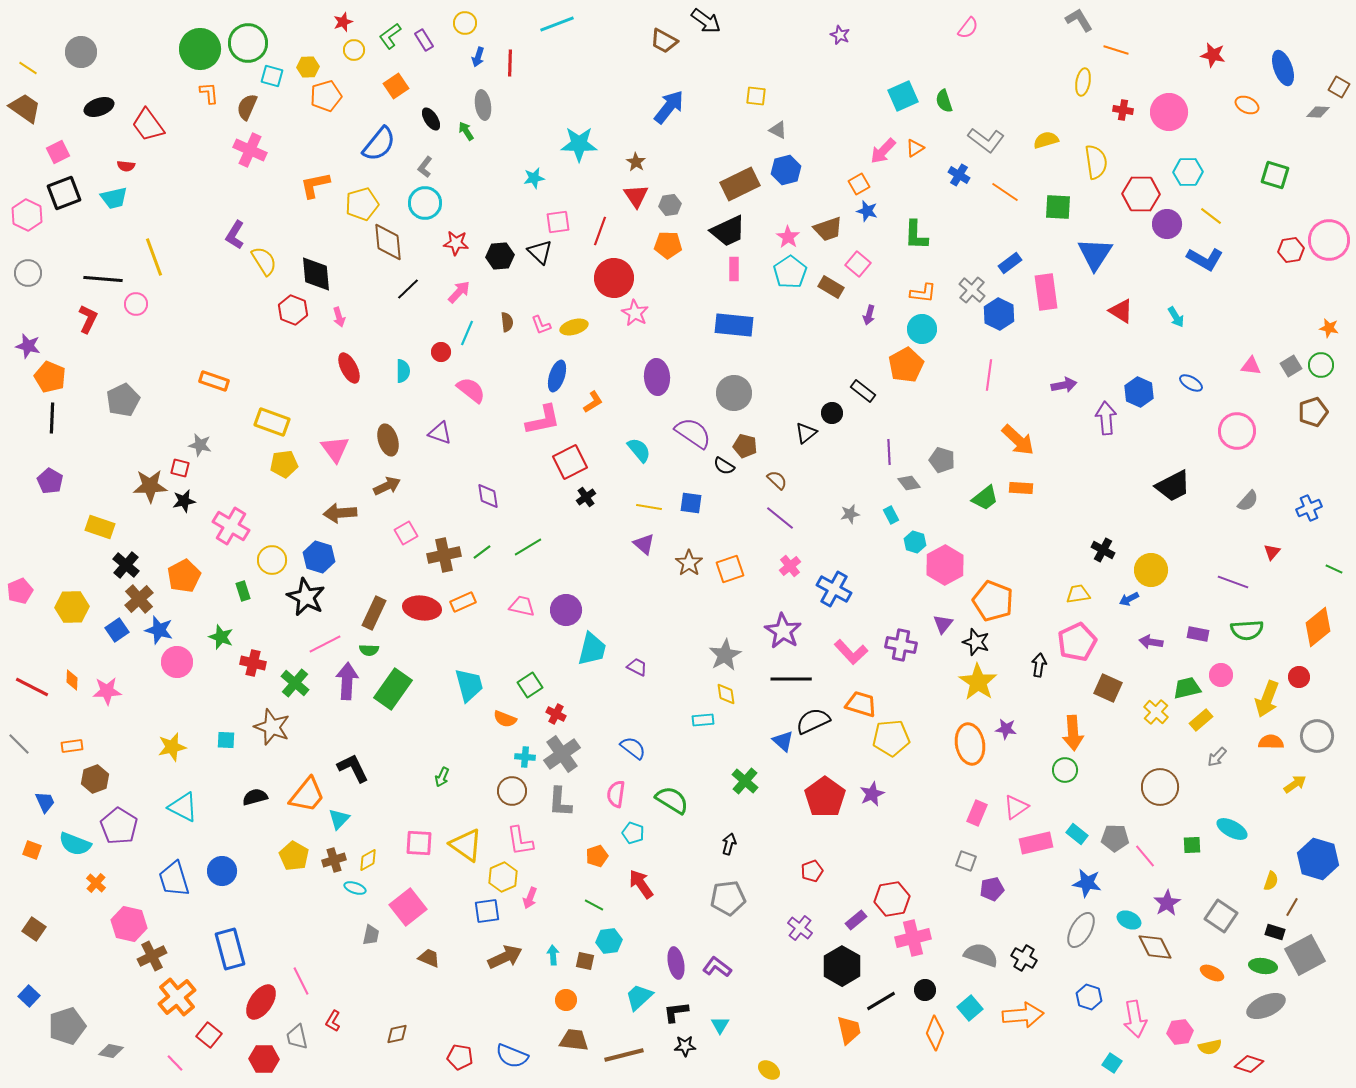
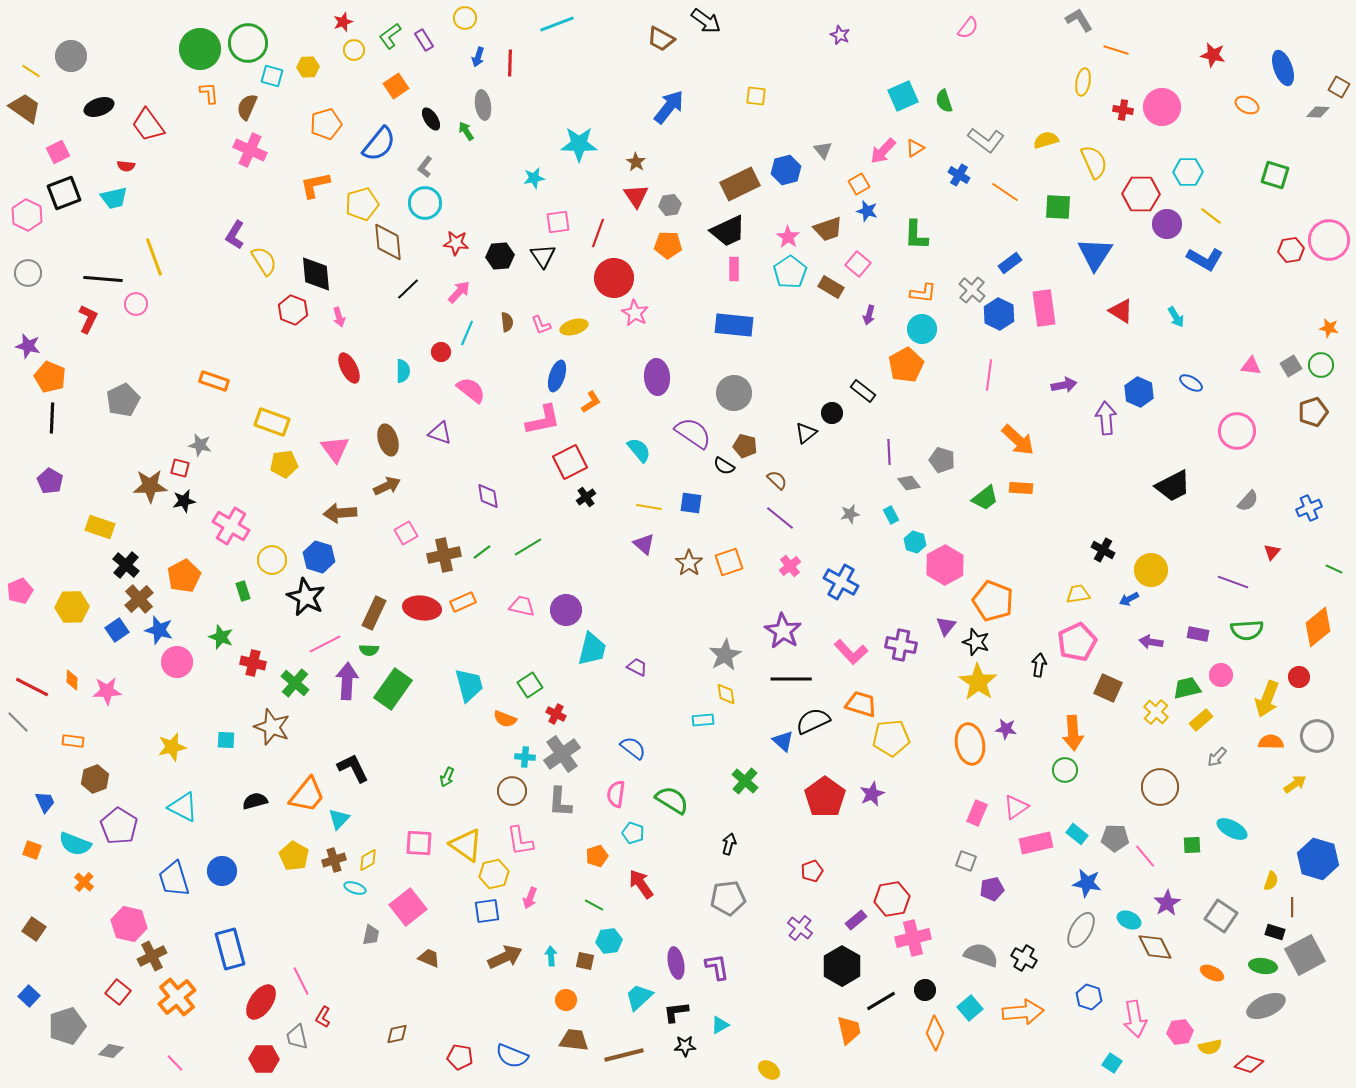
yellow circle at (465, 23): moved 5 px up
brown trapezoid at (664, 41): moved 3 px left, 2 px up
gray circle at (81, 52): moved 10 px left, 4 px down
yellow line at (28, 68): moved 3 px right, 3 px down
orange pentagon at (326, 96): moved 28 px down
pink circle at (1169, 112): moved 7 px left, 5 px up
gray triangle at (778, 130): moved 45 px right, 20 px down; rotated 24 degrees clockwise
yellow semicircle at (1096, 162): moved 2 px left; rotated 16 degrees counterclockwise
red line at (600, 231): moved 2 px left, 2 px down
black triangle at (540, 252): moved 3 px right, 4 px down; rotated 12 degrees clockwise
pink rectangle at (1046, 292): moved 2 px left, 16 px down
orange L-shape at (593, 402): moved 2 px left
orange square at (730, 569): moved 1 px left, 7 px up
blue cross at (834, 589): moved 7 px right, 7 px up
purple triangle at (943, 624): moved 3 px right, 2 px down
gray line at (19, 744): moved 1 px left, 22 px up
orange rectangle at (72, 746): moved 1 px right, 5 px up; rotated 15 degrees clockwise
green arrow at (442, 777): moved 5 px right
black semicircle at (255, 797): moved 4 px down
yellow hexagon at (503, 877): moved 9 px left, 3 px up; rotated 12 degrees clockwise
orange cross at (96, 883): moved 12 px left, 1 px up
brown line at (1292, 907): rotated 30 degrees counterclockwise
cyan arrow at (553, 955): moved 2 px left, 1 px down
purple L-shape at (717, 967): rotated 44 degrees clockwise
orange arrow at (1023, 1015): moved 3 px up
red L-shape at (333, 1021): moved 10 px left, 4 px up
cyan triangle at (720, 1025): rotated 30 degrees clockwise
red square at (209, 1035): moved 91 px left, 43 px up
